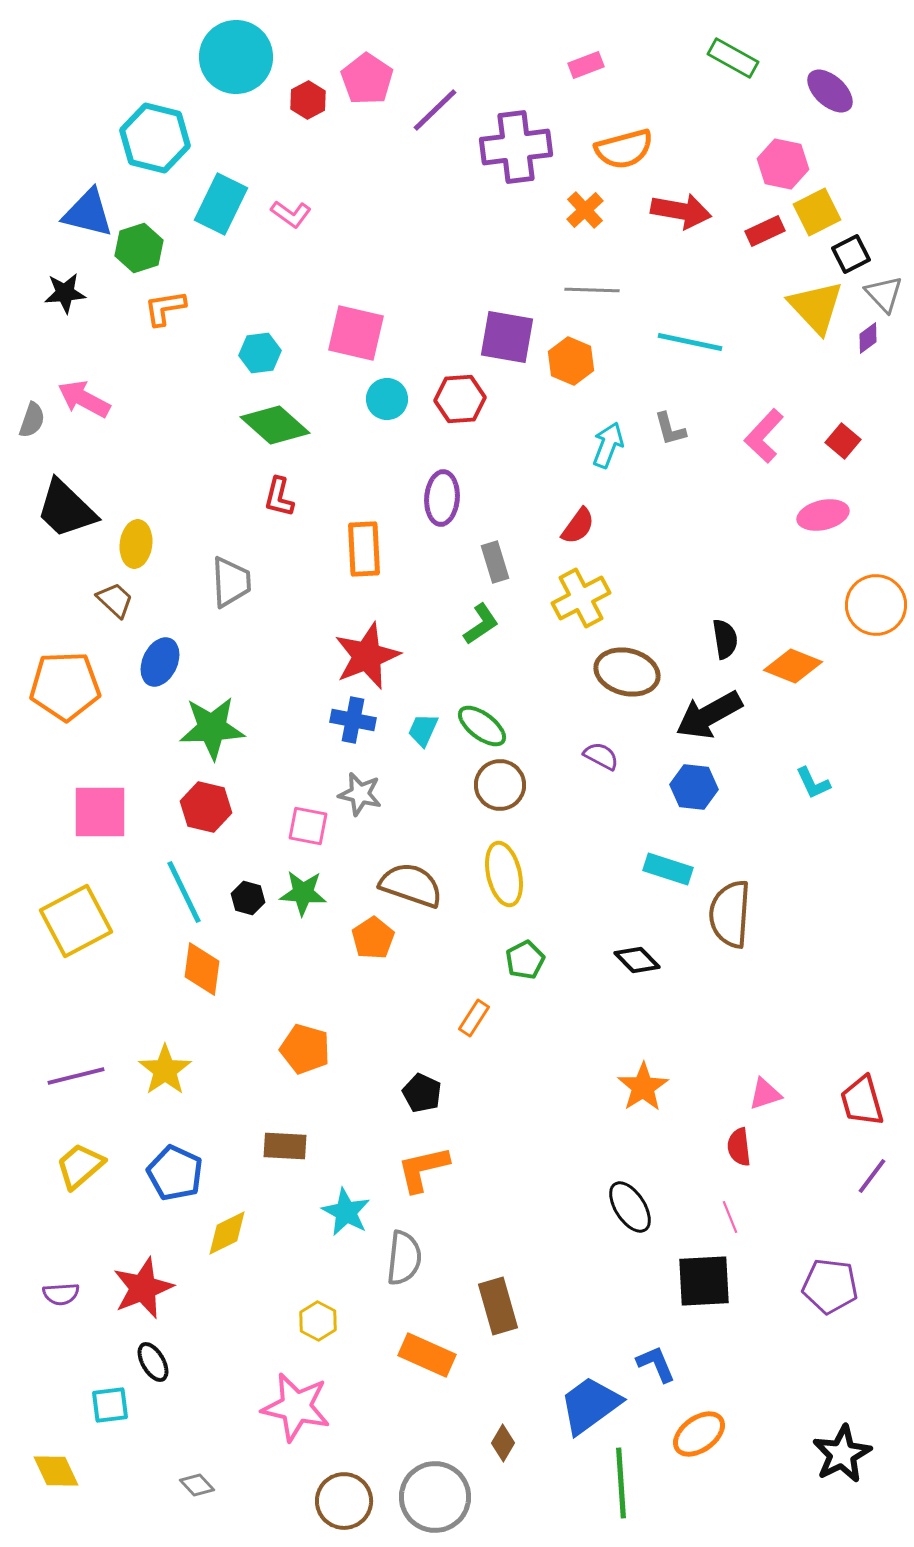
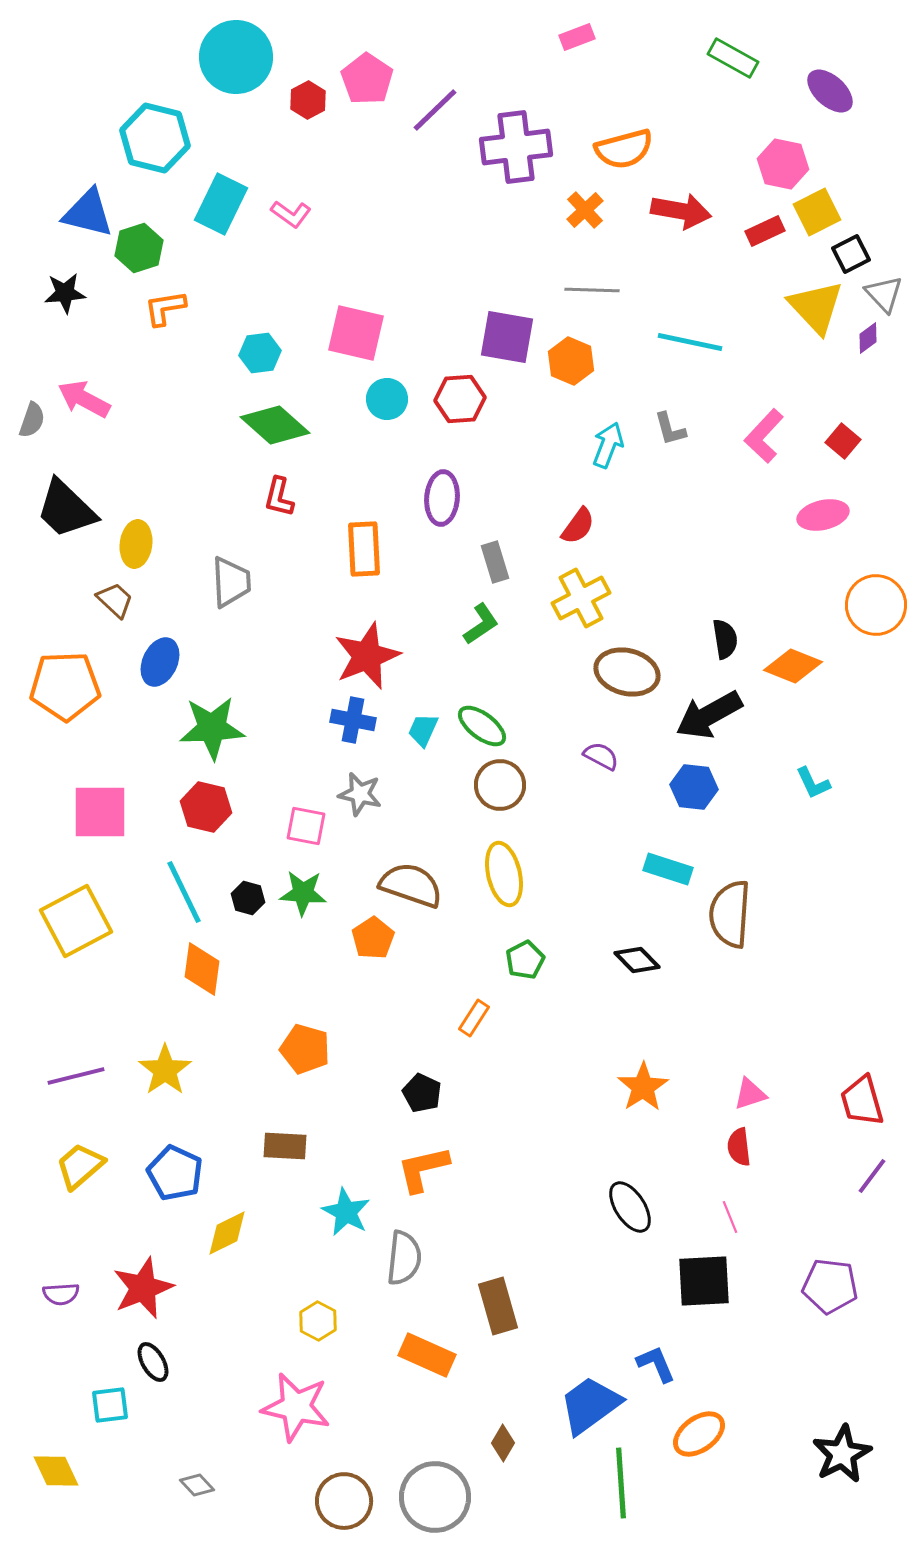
pink rectangle at (586, 65): moved 9 px left, 28 px up
pink square at (308, 826): moved 2 px left
pink triangle at (765, 1094): moved 15 px left
